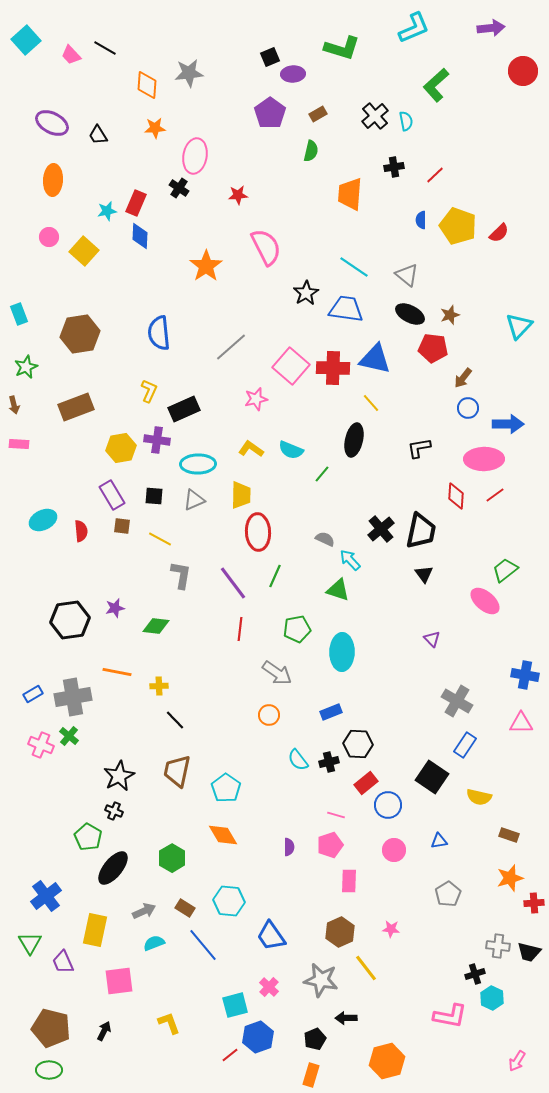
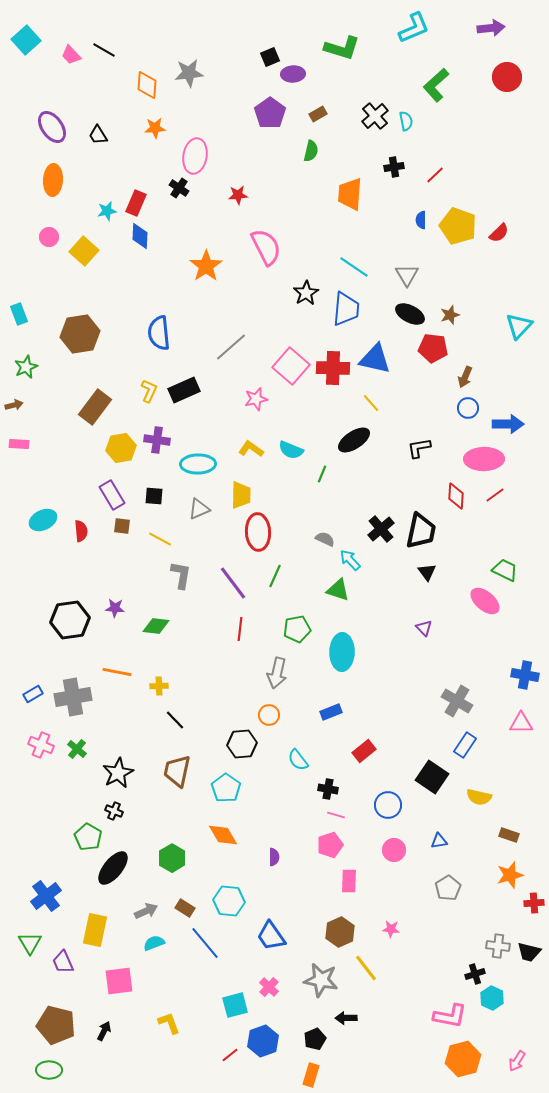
black line at (105, 48): moved 1 px left, 2 px down
red circle at (523, 71): moved 16 px left, 6 px down
purple ellipse at (52, 123): moved 4 px down; rotated 28 degrees clockwise
gray triangle at (407, 275): rotated 20 degrees clockwise
blue trapezoid at (346, 309): rotated 87 degrees clockwise
brown arrow at (463, 378): moved 2 px right, 1 px up; rotated 15 degrees counterclockwise
brown arrow at (14, 405): rotated 90 degrees counterclockwise
brown rectangle at (76, 407): moved 19 px right; rotated 32 degrees counterclockwise
black rectangle at (184, 409): moved 19 px up
black ellipse at (354, 440): rotated 44 degrees clockwise
green line at (322, 474): rotated 18 degrees counterclockwise
gray triangle at (194, 500): moved 5 px right, 9 px down
green trapezoid at (505, 570): rotated 64 degrees clockwise
black triangle at (424, 574): moved 3 px right, 2 px up
purple star at (115, 608): rotated 18 degrees clockwise
purple triangle at (432, 639): moved 8 px left, 11 px up
gray arrow at (277, 673): rotated 68 degrees clockwise
green cross at (69, 736): moved 8 px right, 13 px down
black hexagon at (358, 744): moved 116 px left; rotated 8 degrees counterclockwise
black cross at (329, 762): moved 1 px left, 27 px down; rotated 24 degrees clockwise
black star at (119, 776): moved 1 px left, 3 px up
red rectangle at (366, 783): moved 2 px left, 32 px up
purple semicircle at (289, 847): moved 15 px left, 10 px down
orange star at (510, 878): moved 3 px up
gray pentagon at (448, 894): moved 6 px up
gray arrow at (144, 911): moved 2 px right
blue line at (203, 945): moved 2 px right, 2 px up
brown pentagon at (51, 1028): moved 5 px right, 3 px up
blue hexagon at (258, 1037): moved 5 px right, 4 px down
orange hexagon at (387, 1061): moved 76 px right, 2 px up
